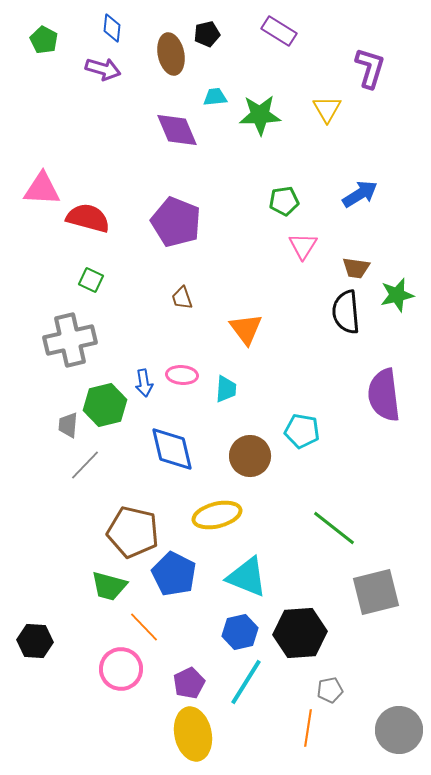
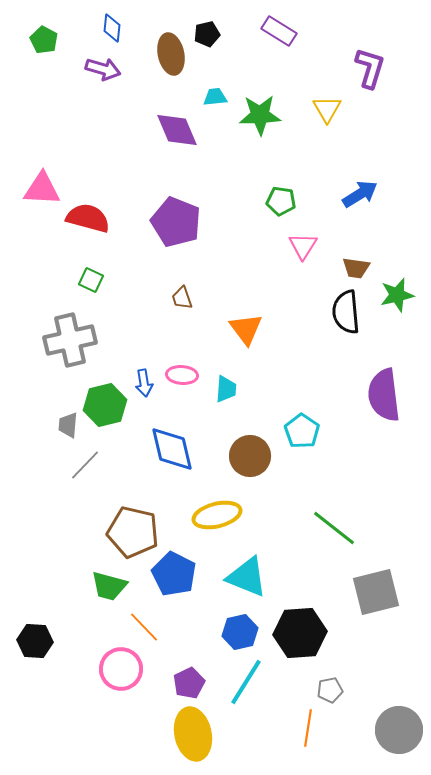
green pentagon at (284, 201): moved 3 px left; rotated 16 degrees clockwise
cyan pentagon at (302, 431): rotated 24 degrees clockwise
